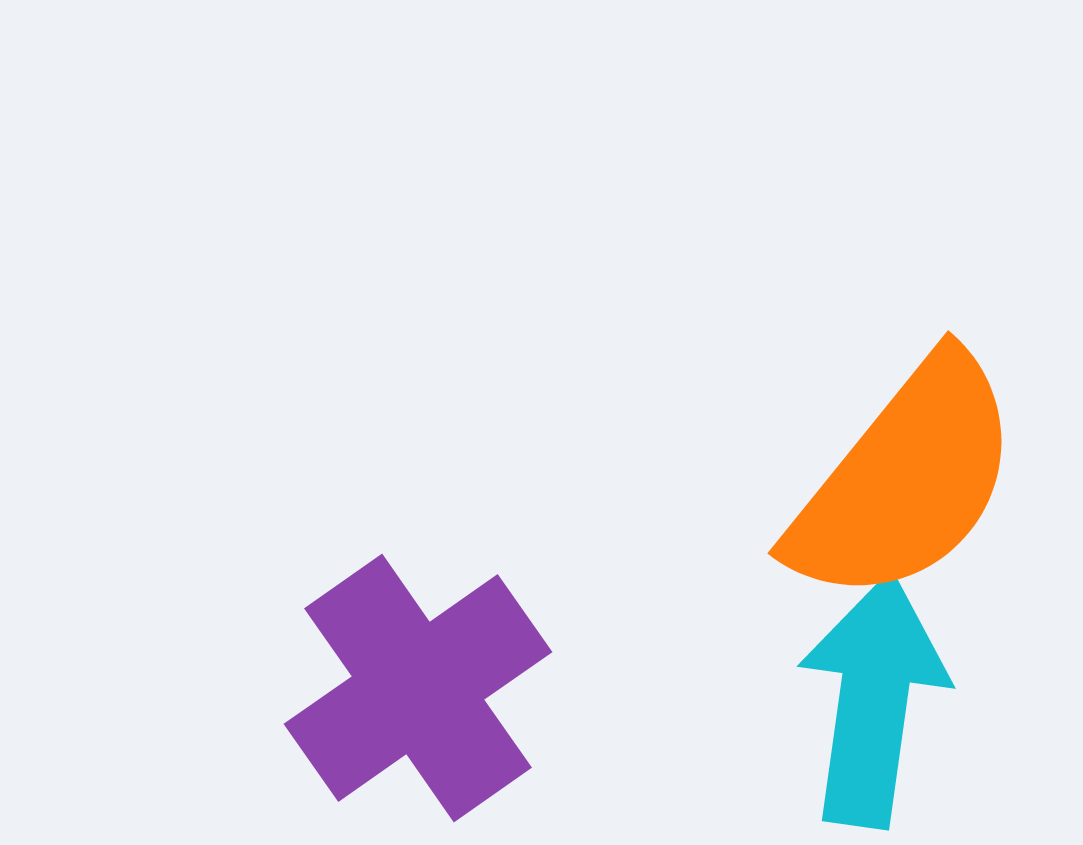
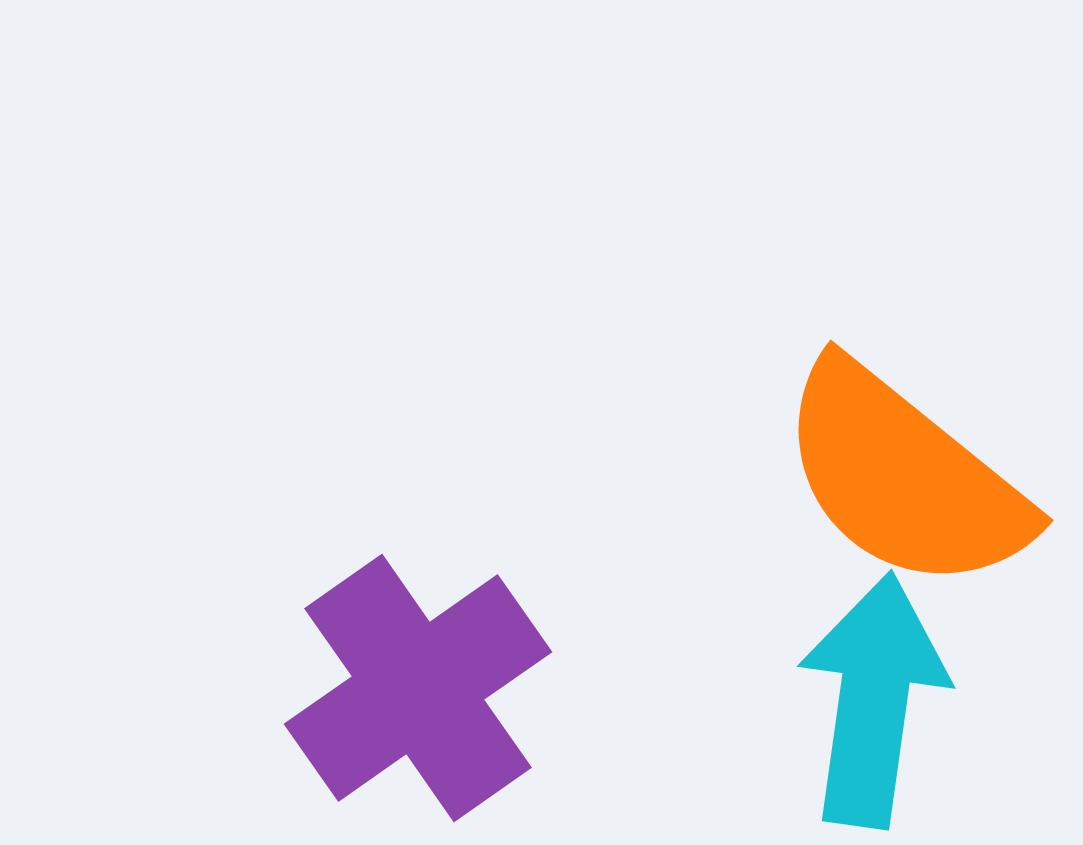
orange semicircle: moved 1 px left, 3 px up; rotated 90 degrees clockwise
